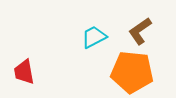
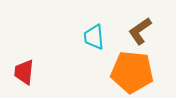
cyan trapezoid: rotated 68 degrees counterclockwise
red trapezoid: rotated 16 degrees clockwise
